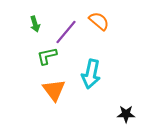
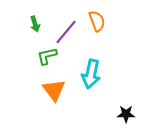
orange semicircle: moved 2 px left; rotated 30 degrees clockwise
